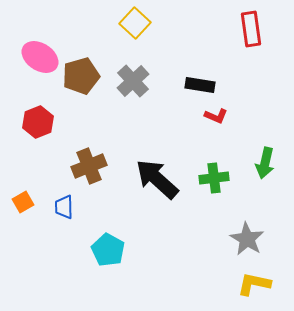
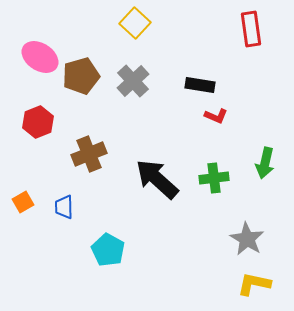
brown cross: moved 12 px up
